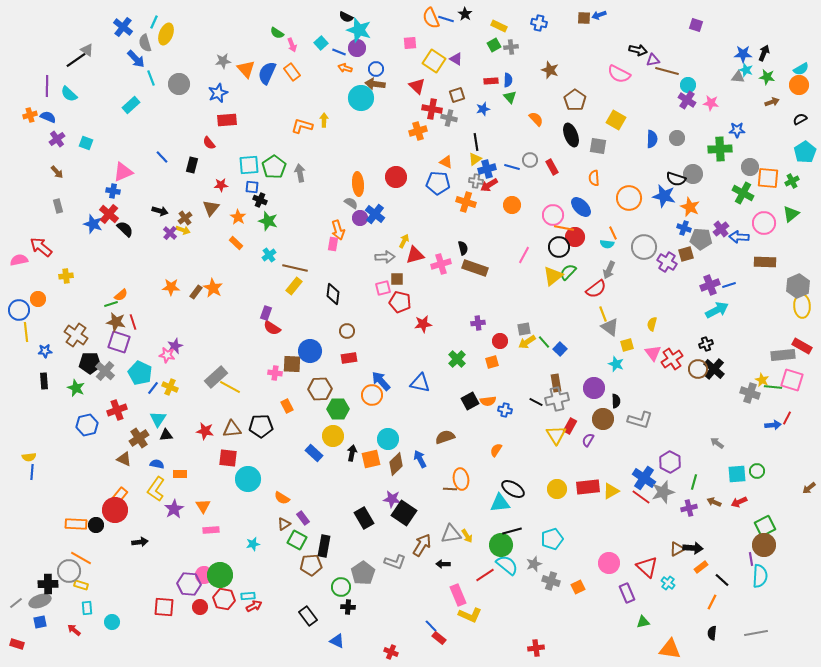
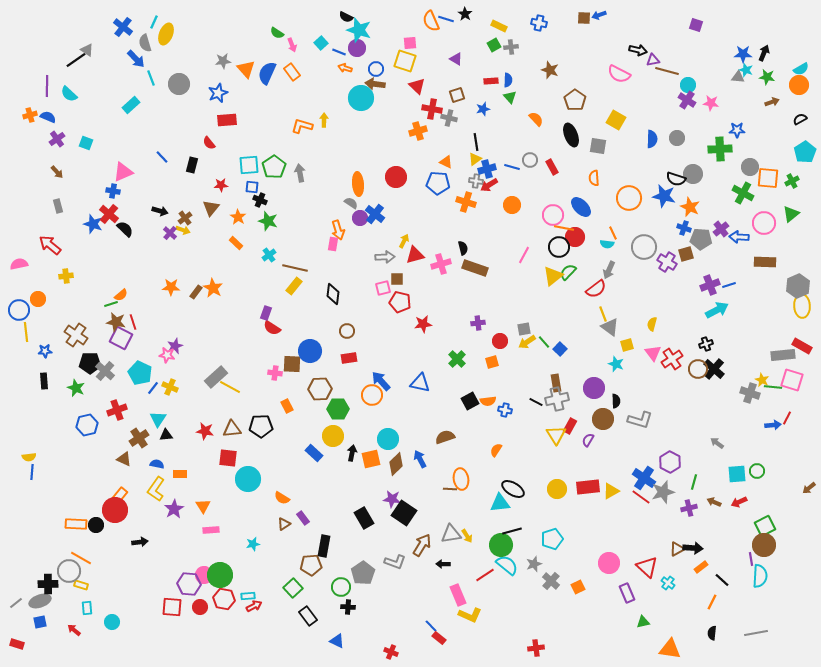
orange semicircle at (431, 18): moved 3 px down
yellow square at (434, 61): moved 29 px left; rotated 15 degrees counterclockwise
red arrow at (41, 247): moved 9 px right, 2 px up
pink semicircle at (19, 260): moved 4 px down
purple square at (119, 342): moved 2 px right, 4 px up; rotated 10 degrees clockwise
green square at (297, 540): moved 4 px left, 48 px down; rotated 18 degrees clockwise
gray cross at (551, 581): rotated 24 degrees clockwise
red square at (164, 607): moved 8 px right
